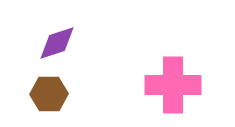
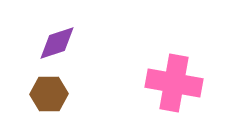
pink cross: moved 1 px right, 2 px up; rotated 10 degrees clockwise
